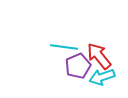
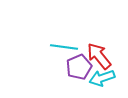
purple pentagon: moved 1 px right, 1 px down
cyan arrow: moved 1 px down
